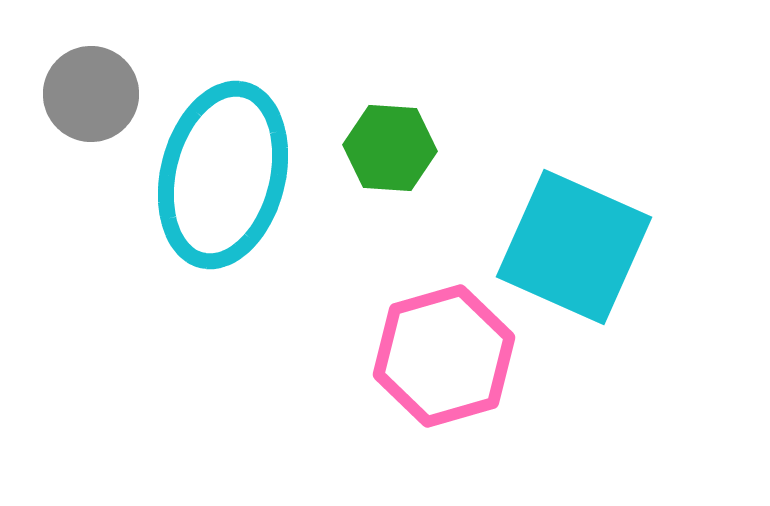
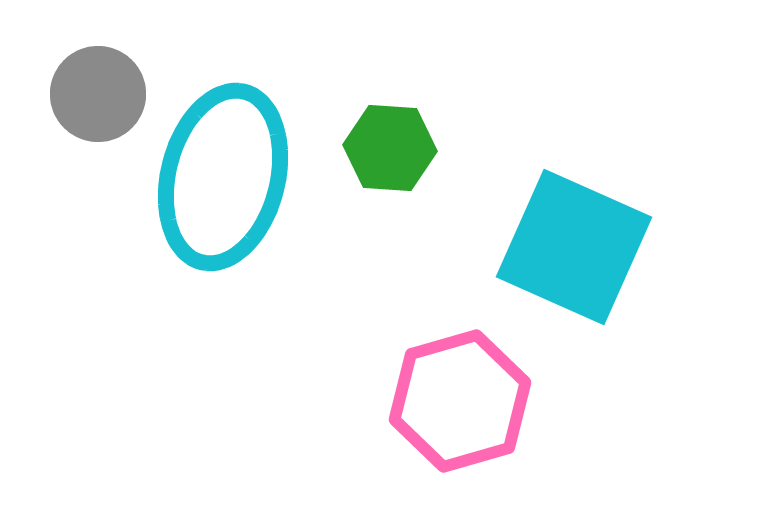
gray circle: moved 7 px right
cyan ellipse: moved 2 px down
pink hexagon: moved 16 px right, 45 px down
